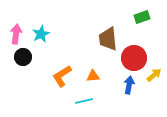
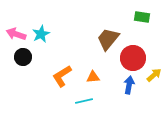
green rectangle: rotated 28 degrees clockwise
pink arrow: rotated 78 degrees counterclockwise
brown trapezoid: rotated 45 degrees clockwise
red circle: moved 1 px left
orange triangle: moved 1 px down
